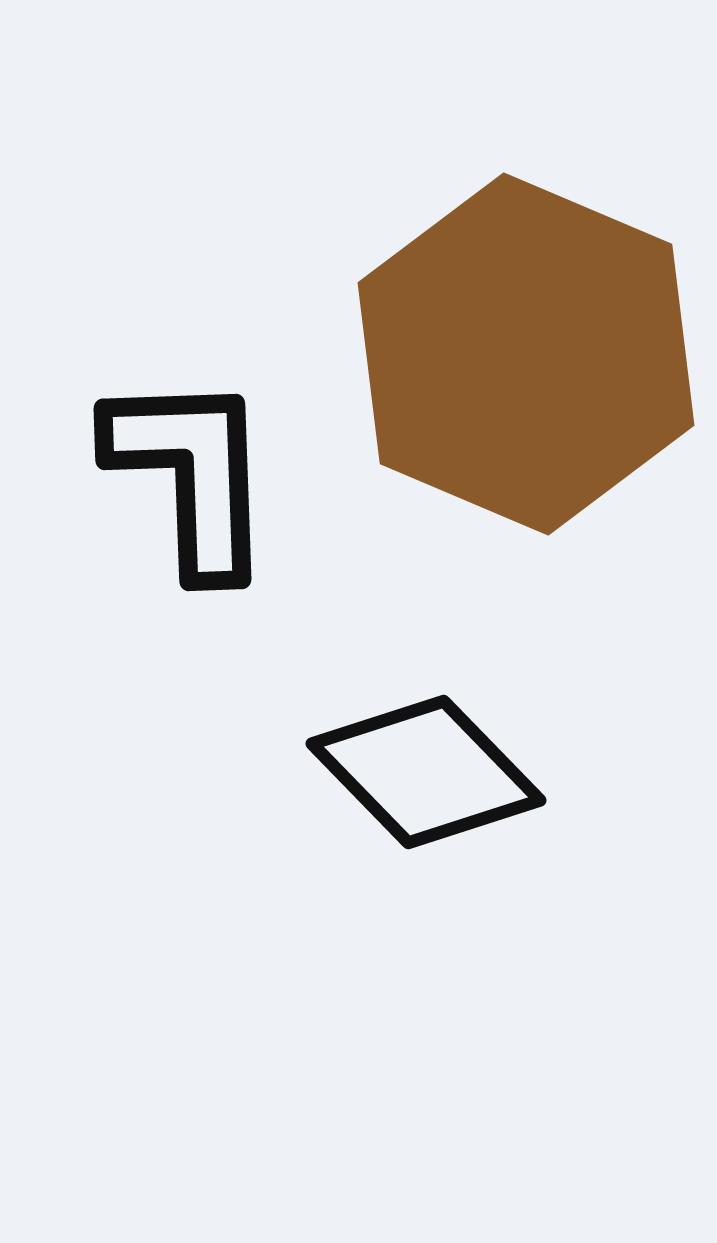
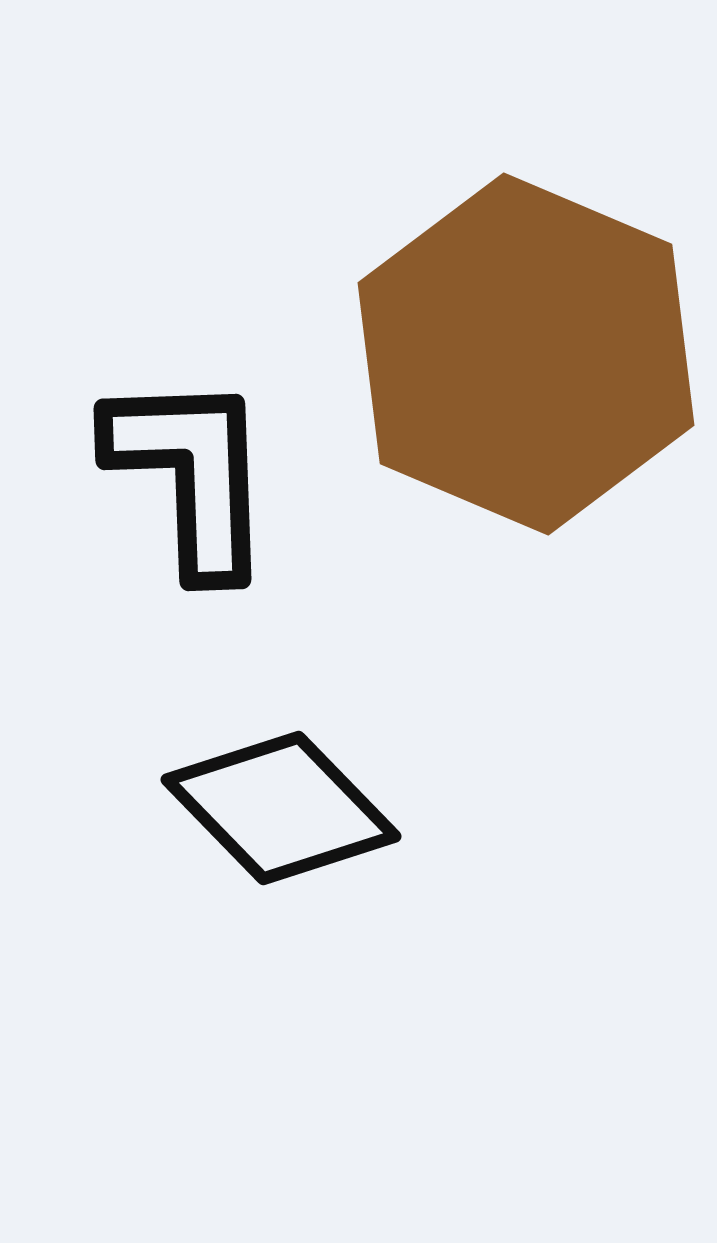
black diamond: moved 145 px left, 36 px down
